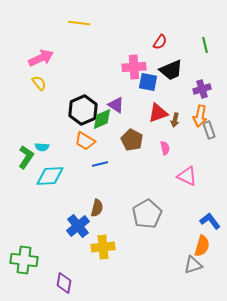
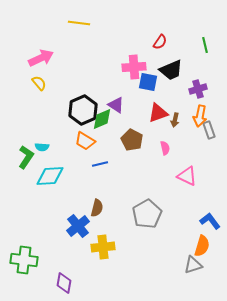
purple cross: moved 4 px left
